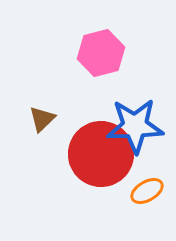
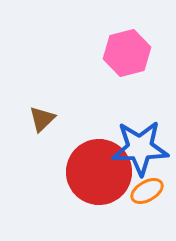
pink hexagon: moved 26 px right
blue star: moved 5 px right, 22 px down
red circle: moved 2 px left, 18 px down
